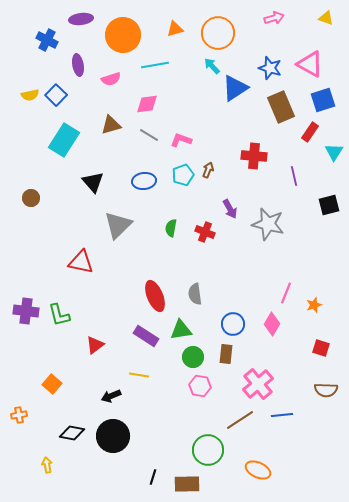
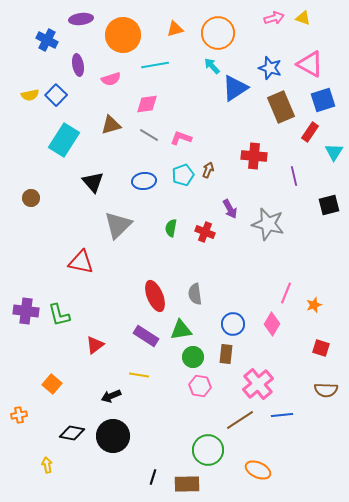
yellow triangle at (326, 18): moved 23 px left
pink L-shape at (181, 140): moved 2 px up
